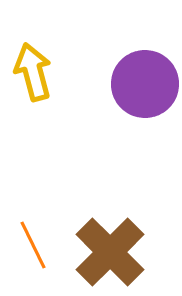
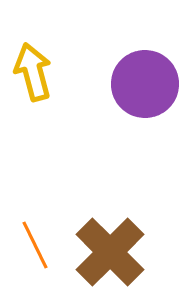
orange line: moved 2 px right
